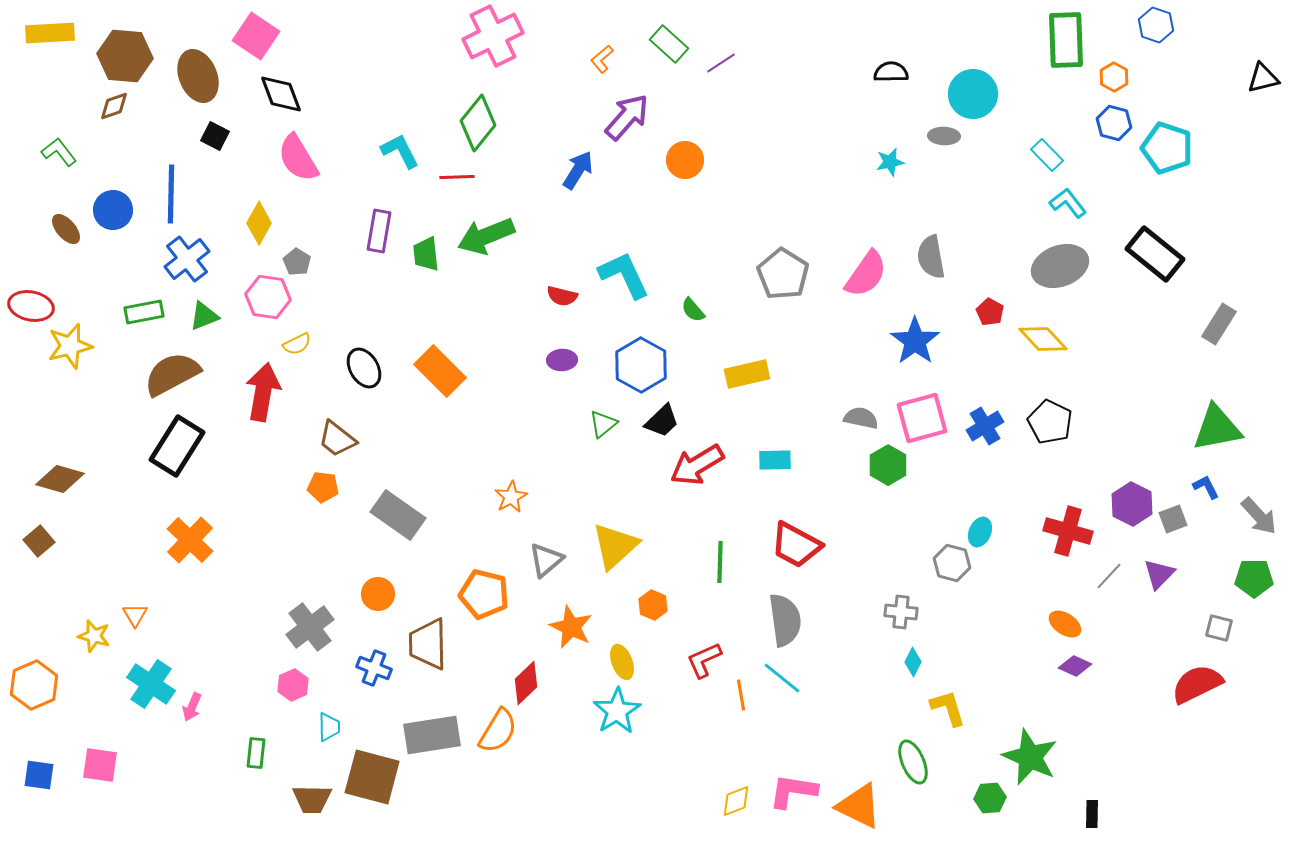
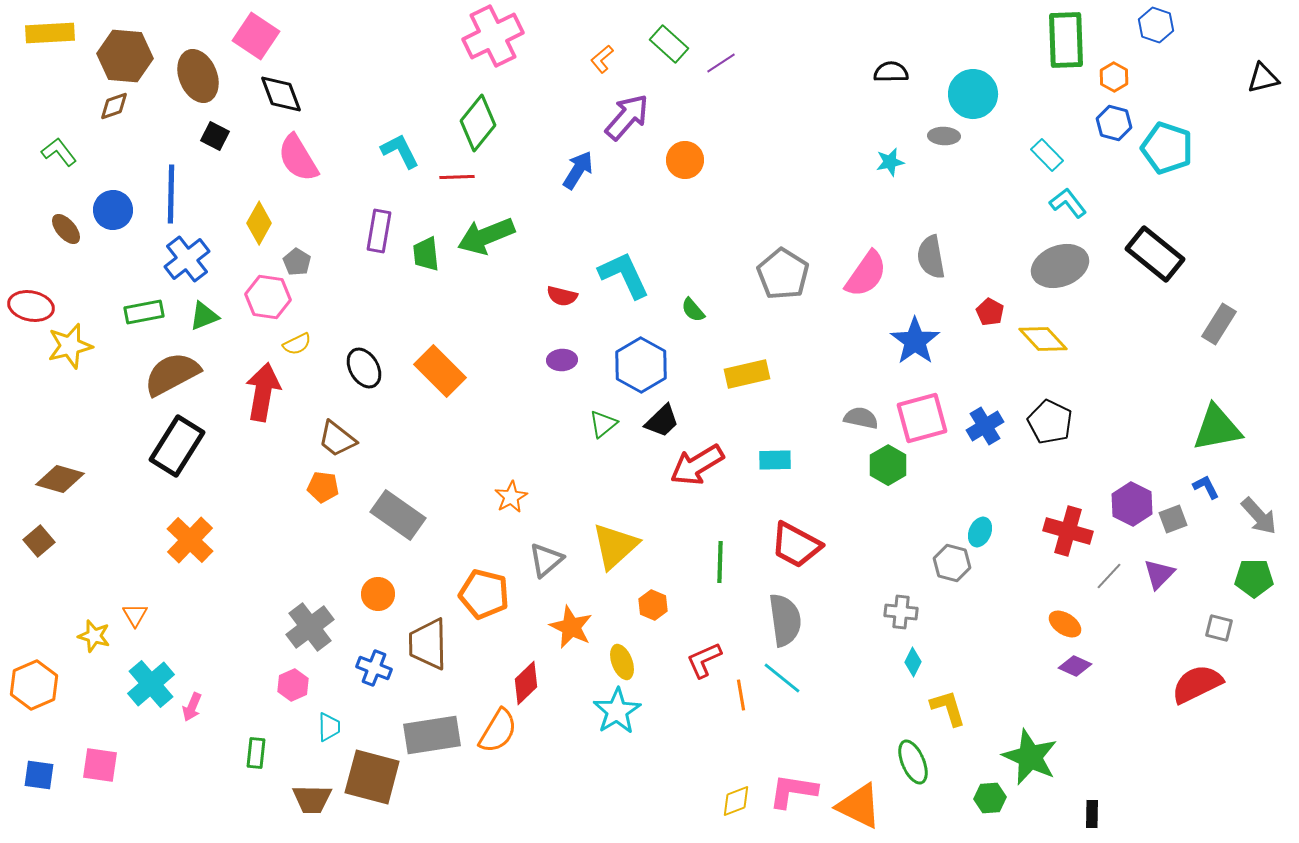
cyan cross at (151, 684): rotated 15 degrees clockwise
